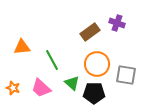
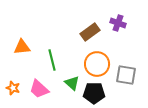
purple cross: moved 1 px right
green line: rotated 15 degrees clockwise
pink trapezoid: moved 2 px left, 1 px down
